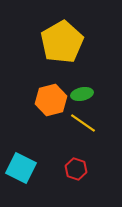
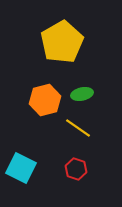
orange hexagon: moved 6 px left
yellow line: moved 5 px left, 5 px down
